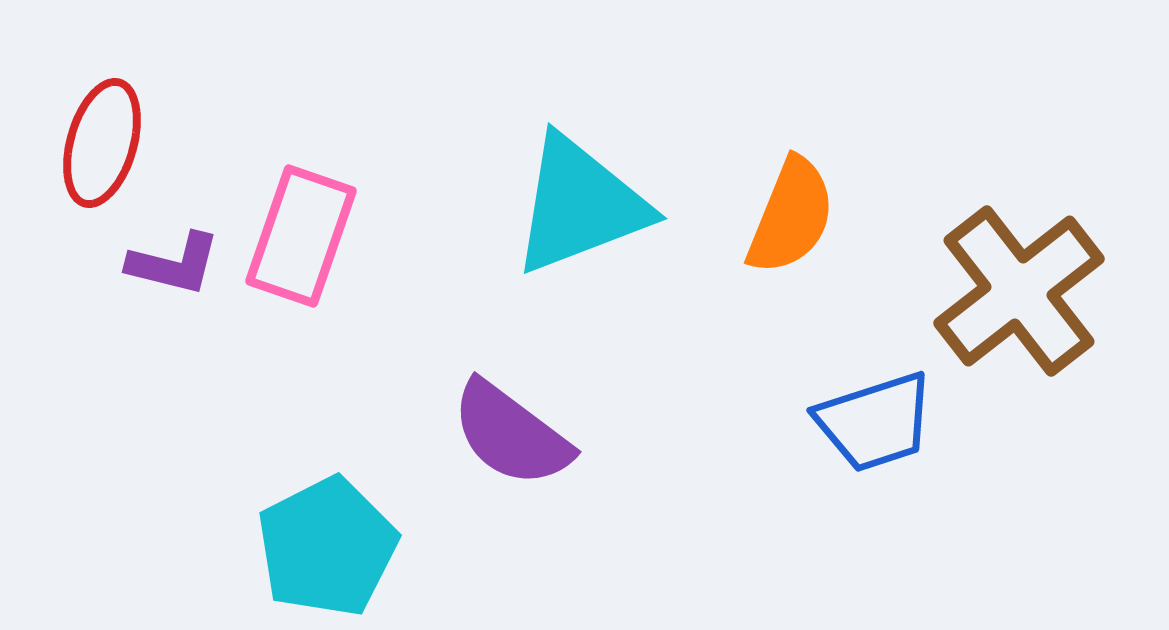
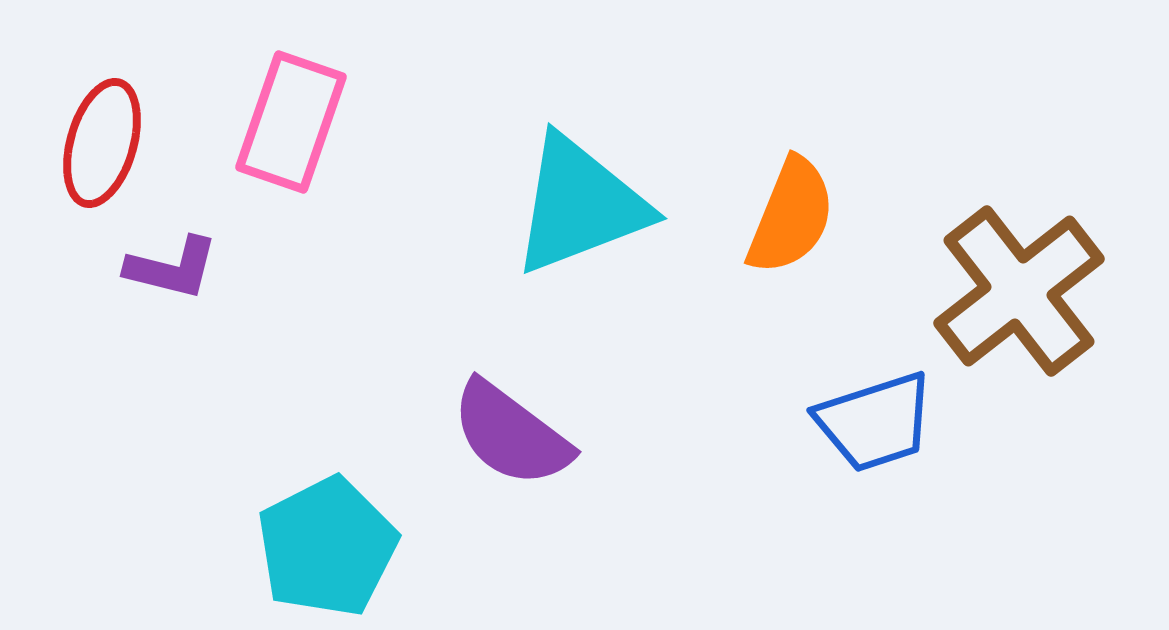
pink rectangle: moved 10 px left, 114 px up
purple L-shape: moved 2 px left, 4 px down
